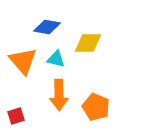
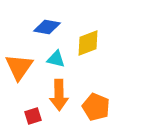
yellow diamond: rotated 20 degrees counterclockwise
orange triangle: moved 4 px left, 6 px down; rotated 16 degrees clockwise
red square: moved 17 px right
